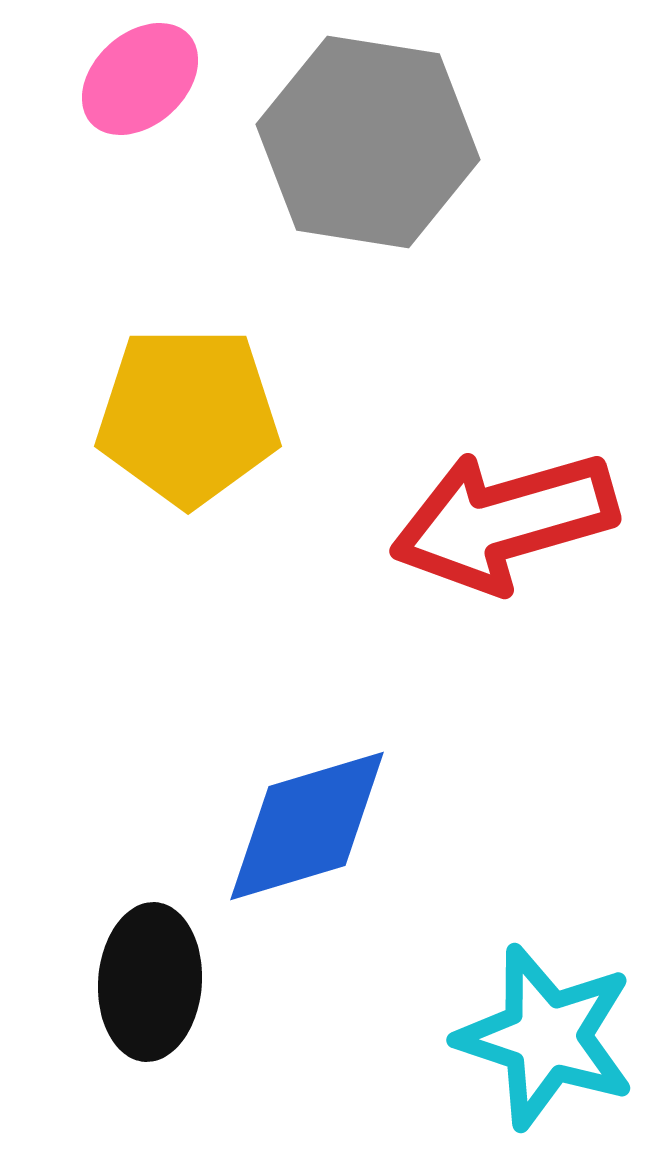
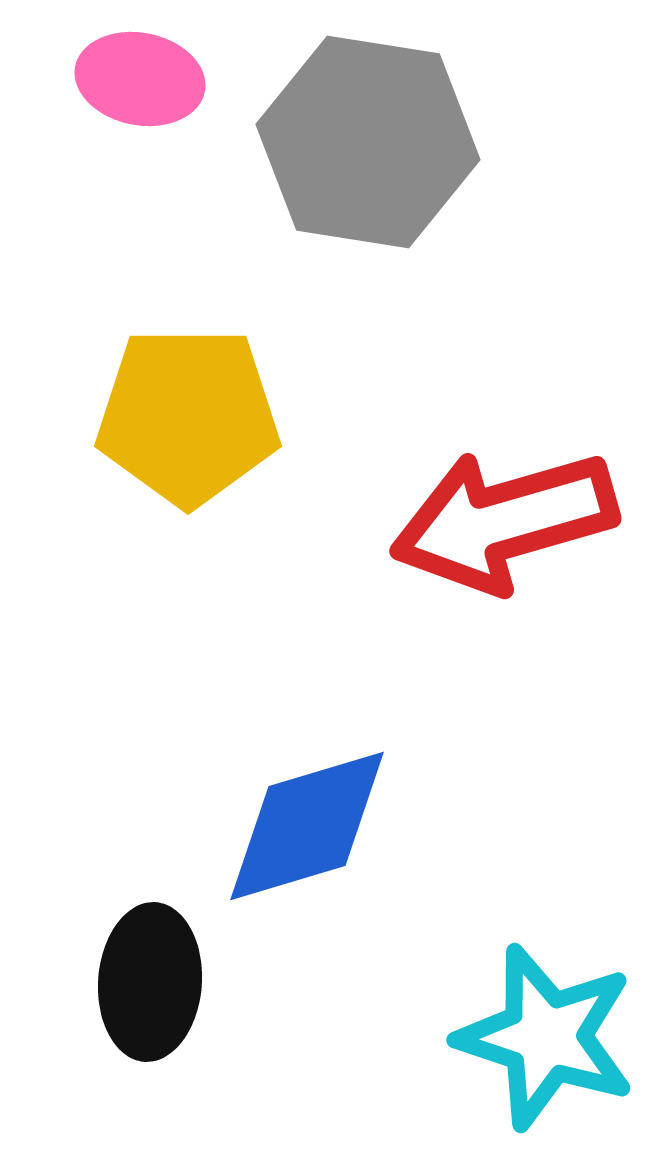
pink ellipse: rotated 53 degrees clockwise
